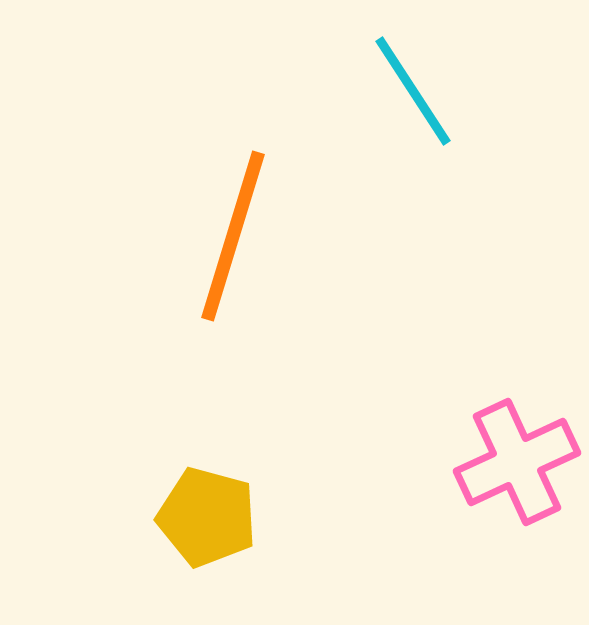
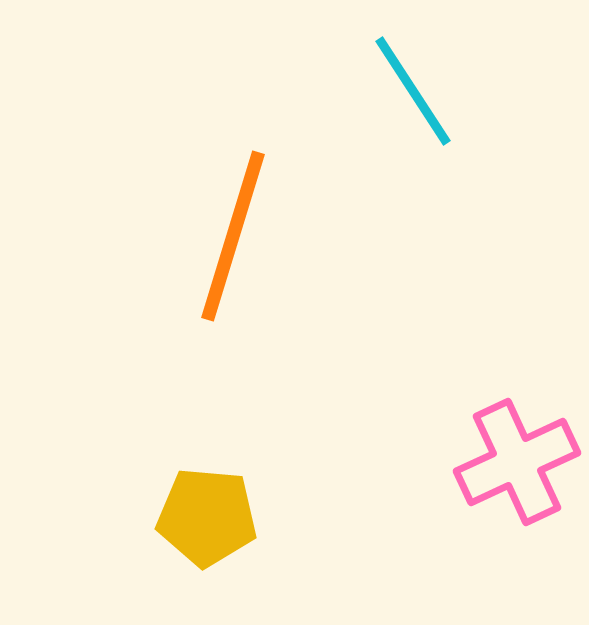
yellow pentagon: rotated 10 degrees counterclockwise
